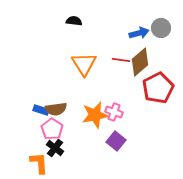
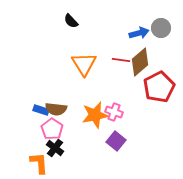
black semicircle: moved 3 px left; rotated 140 degrees counterclockwise
red pentagon: moved 1 px right, 1 px up
brown semicircle: rotated 15 degrees clockwise
